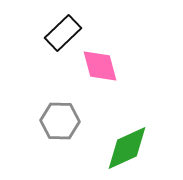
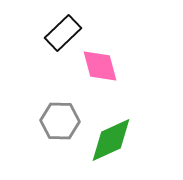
green diamond: moved 16 px left, 8 px up
